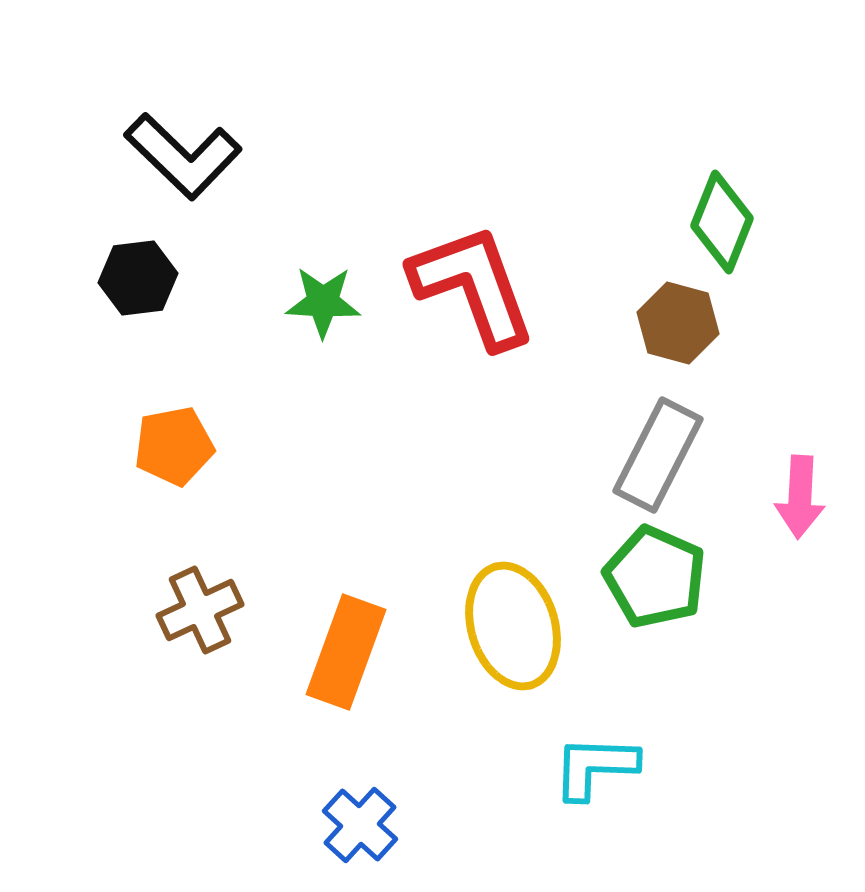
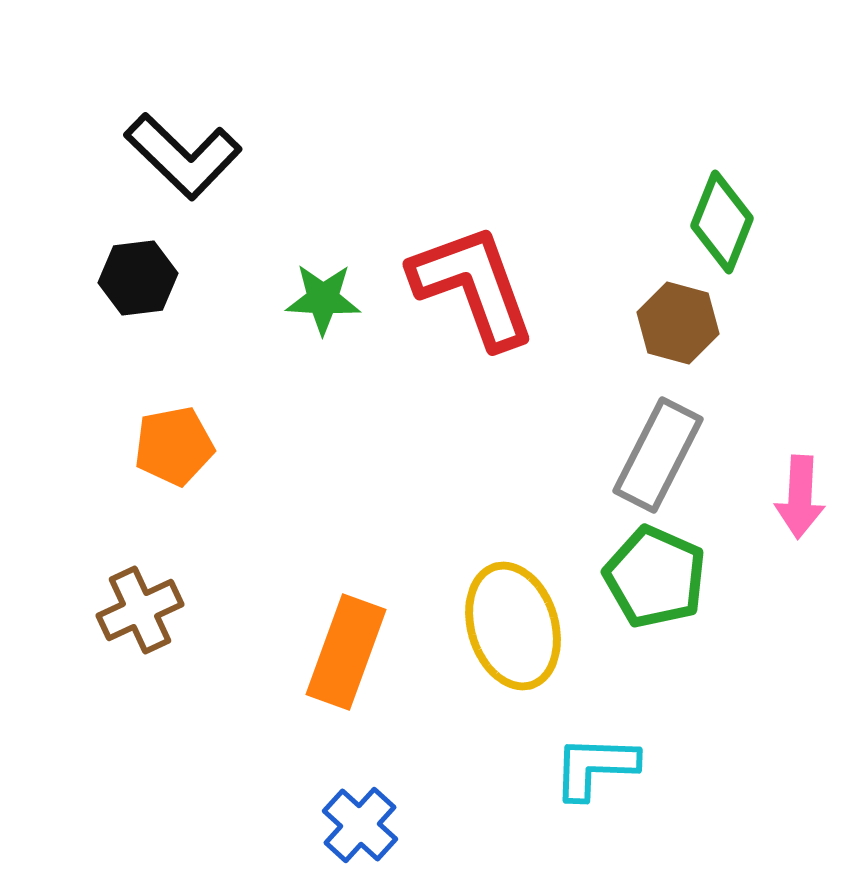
green star: moved 3 px up
brown cross: moved 60 px left
